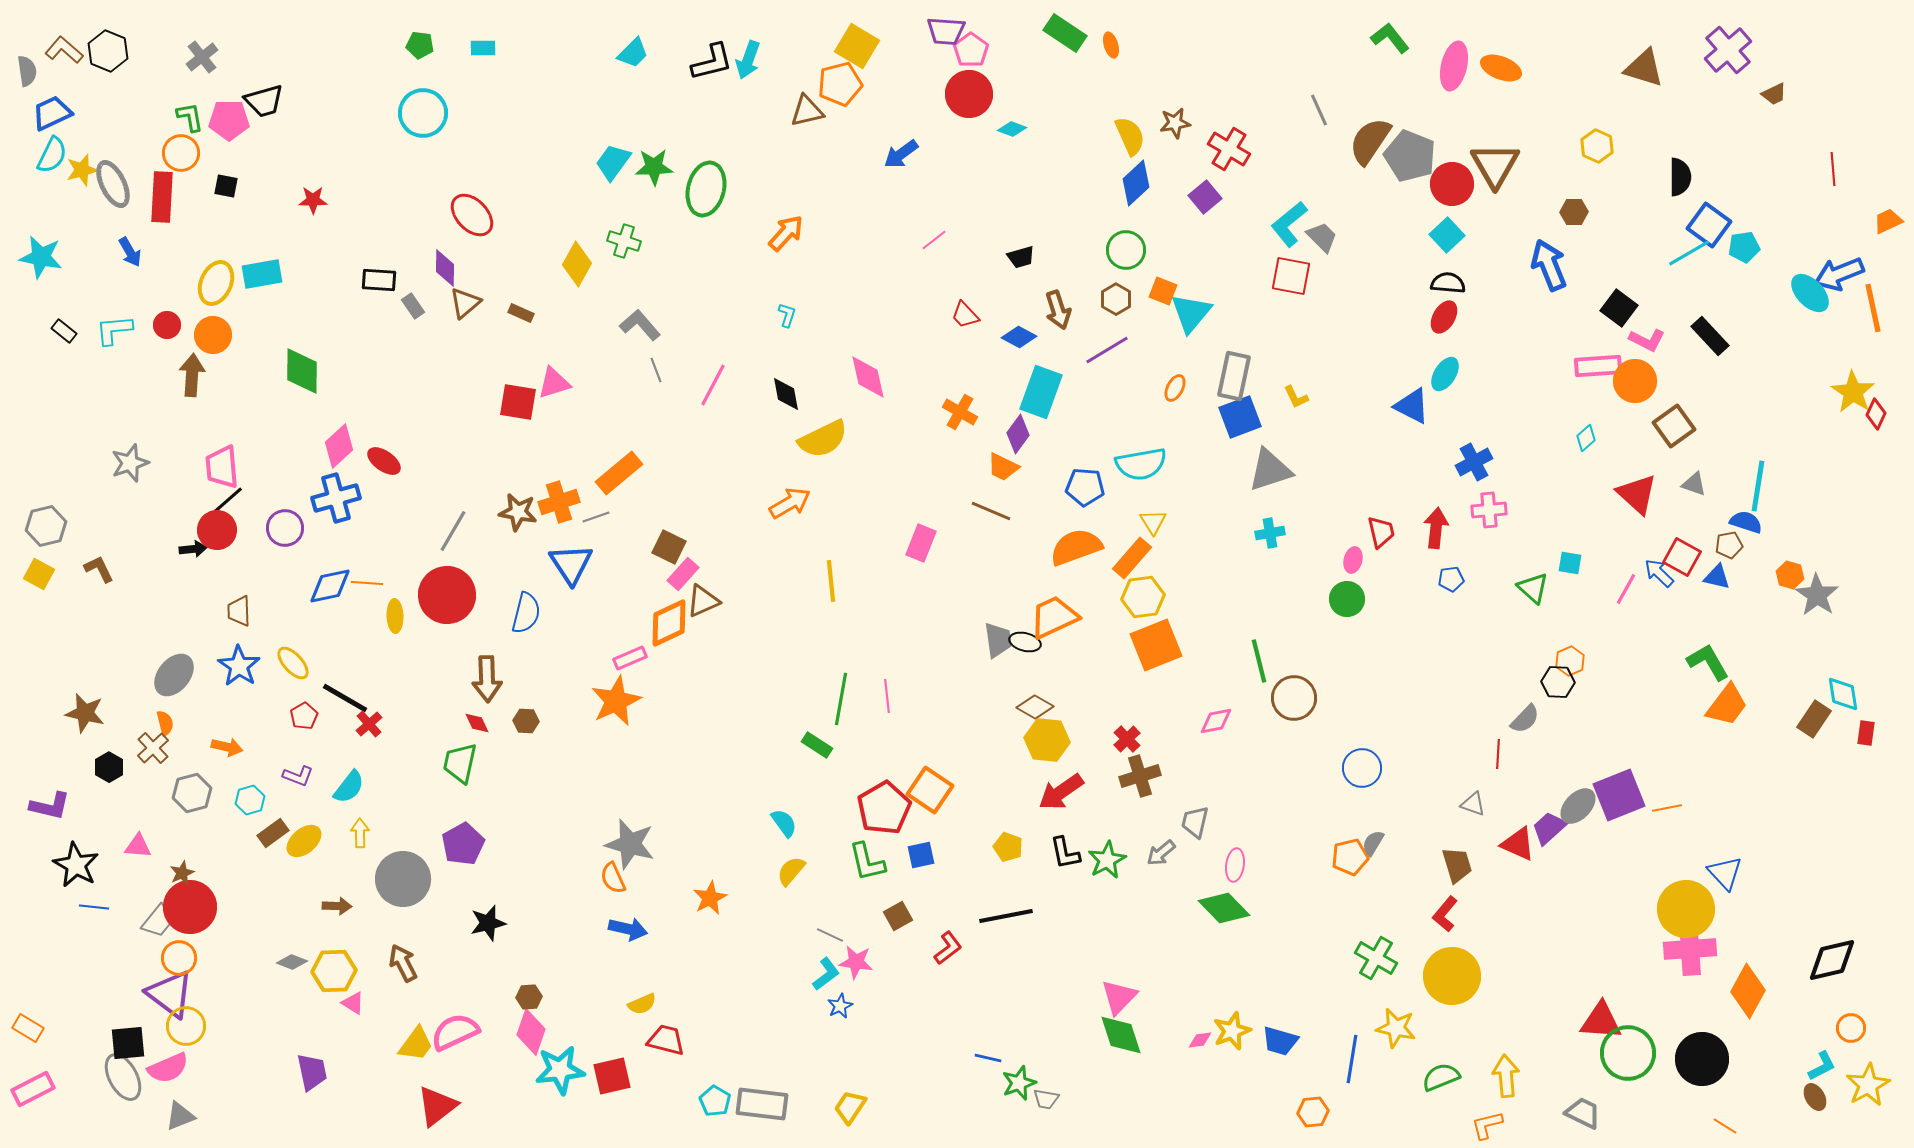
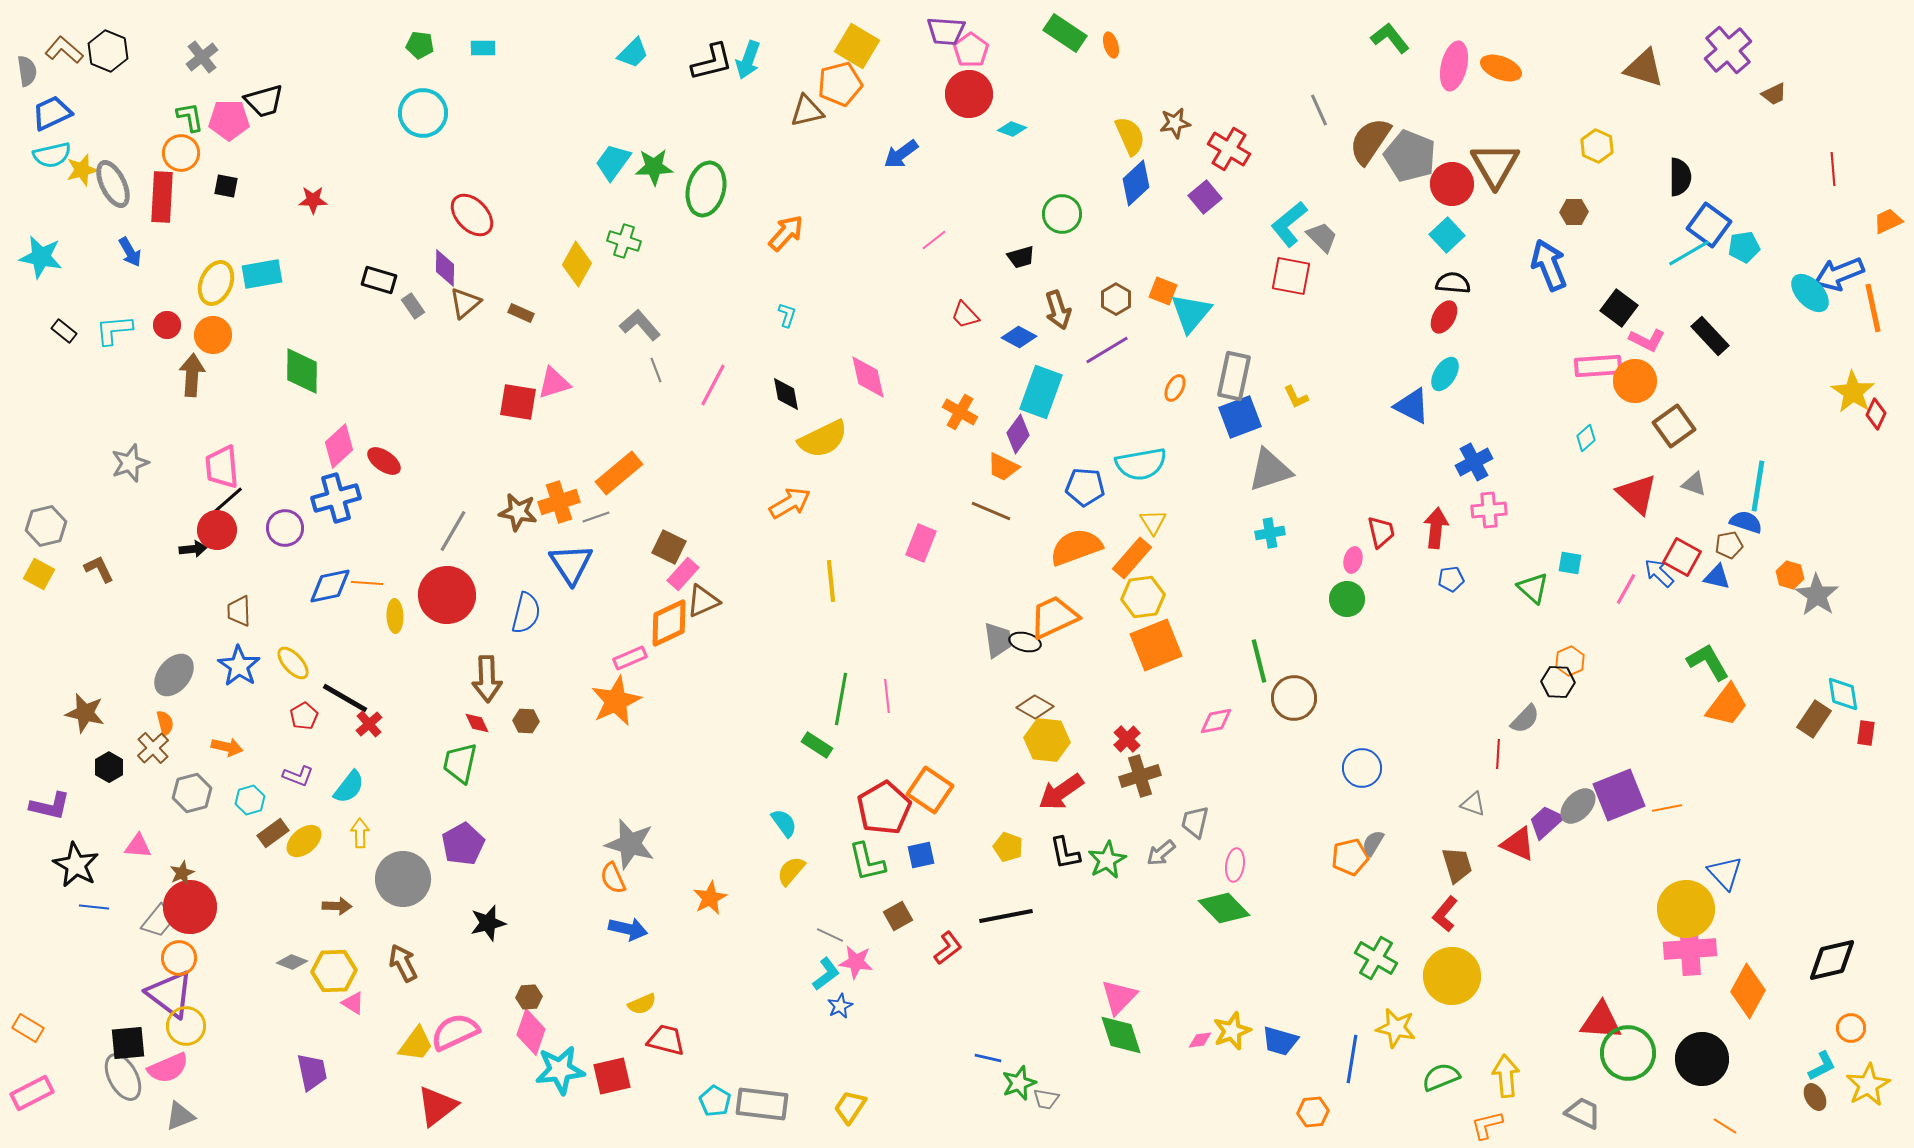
cyan semicircle at (52, 155): rotated 51 degrees clockwise
green circle at (1126, 250): moved 64 px left, 36 px up
black rectangle at (379, 280): rotated 12 degrees clockwise
black semicircle at (1448, 283): moved 5 px right
purple trapezoid at (1549, 828): moved 3 px left, 6 px up
pink rectangle at (33, 1089): moved 1 px left, 4 px down
